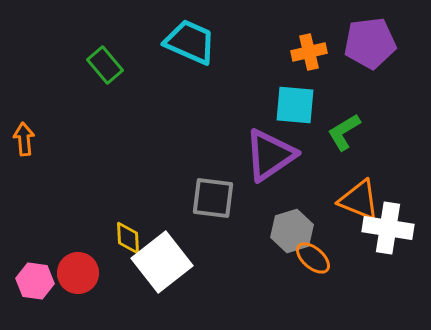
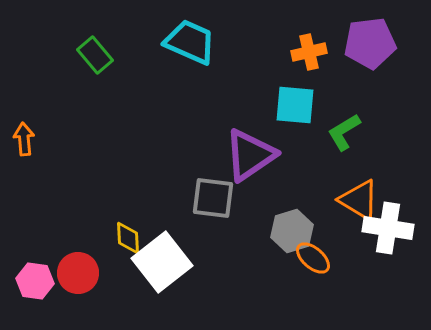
green rectangle: moved 10 px left, 10 px up
purple triangle: moved 20 px left
orange triangle: rotated 9 degrees clockwise
